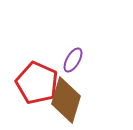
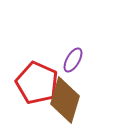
brown diamond: moved 1 px left
